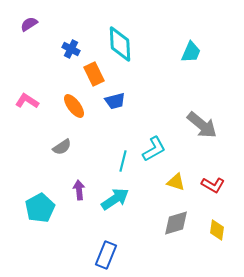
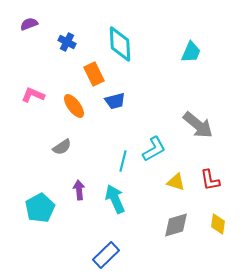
purple semicircle: rotated 12 degrees clockwise
blue cross: moved 4 px left, 7 px up
pink L-shape: moved 6 px right, 6 px up; rotated 10 degrees counterclockwise
gray arrow: moved 4 px left
red L-shape: moved 3 px left, 5 px up; rotated 50 degrees clockwise
cyan arrow: rotated 80 degrees counterclockwise
gray diamond: moved 2 px down
yellow diamond: moved 1 px right, 6 px up
blue rectangle: rotated 24 degrees clockwise
